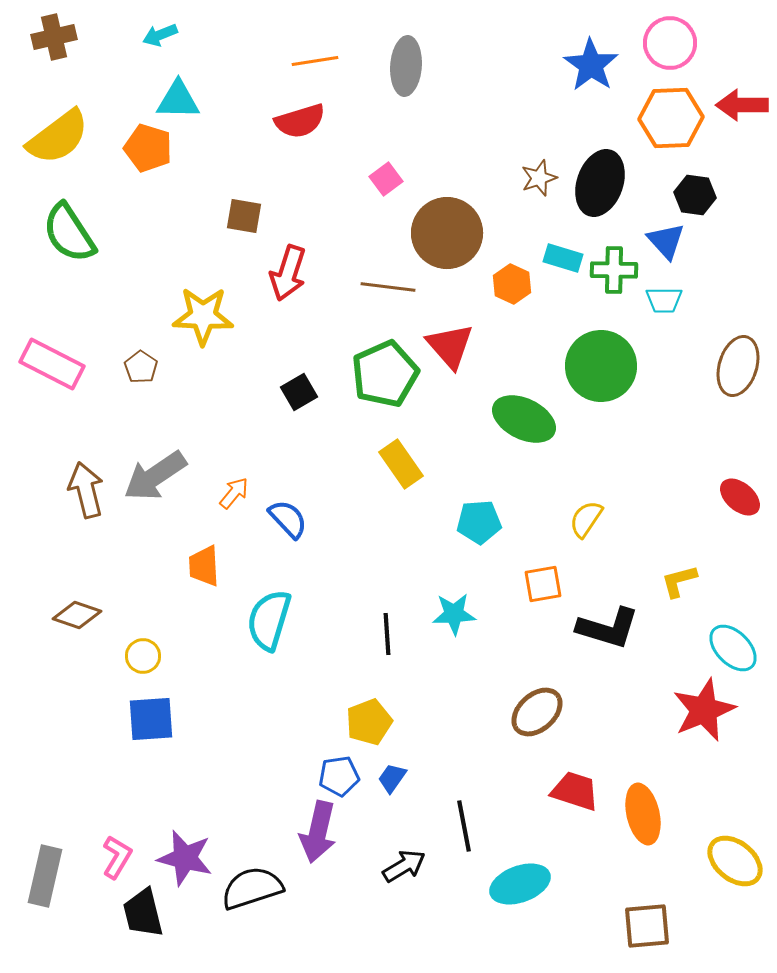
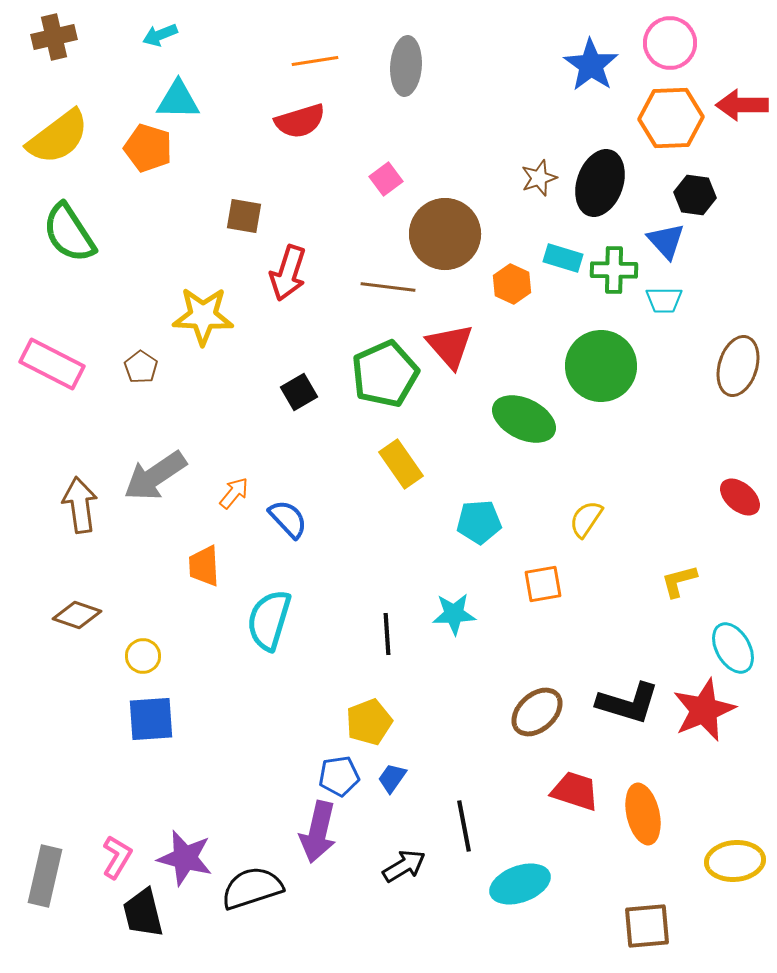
brown circle at (447, 233): moved 2 px left, 1 px down
brown arrow at (86, 490): moved 6 px left, 15 px down; rotated 6 degrees clockwise
black L-shape at (608, 628): moved 20 px right, 75 px down
cyan ellipse at (733, 648): rotated 15 degrees clockwise
yellow ellipse at (735, 861): rotated 44 degrees counterclockwise
